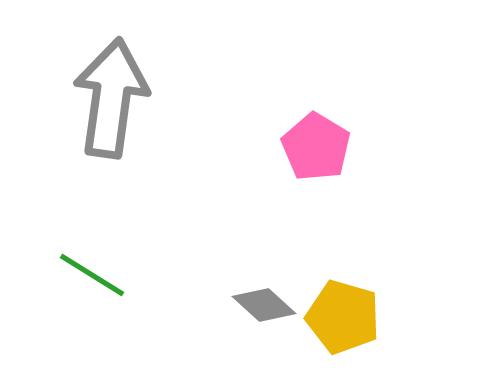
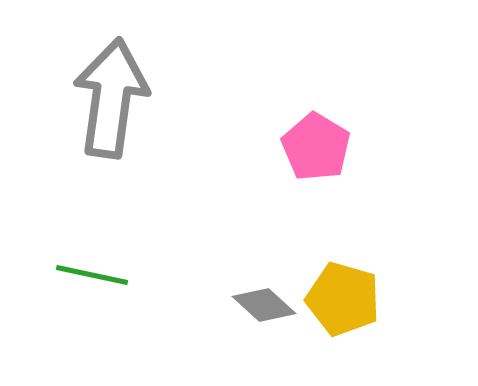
green line: rotated 20 degrees counterclockwise
yellow pentagon: moved 18 px up
